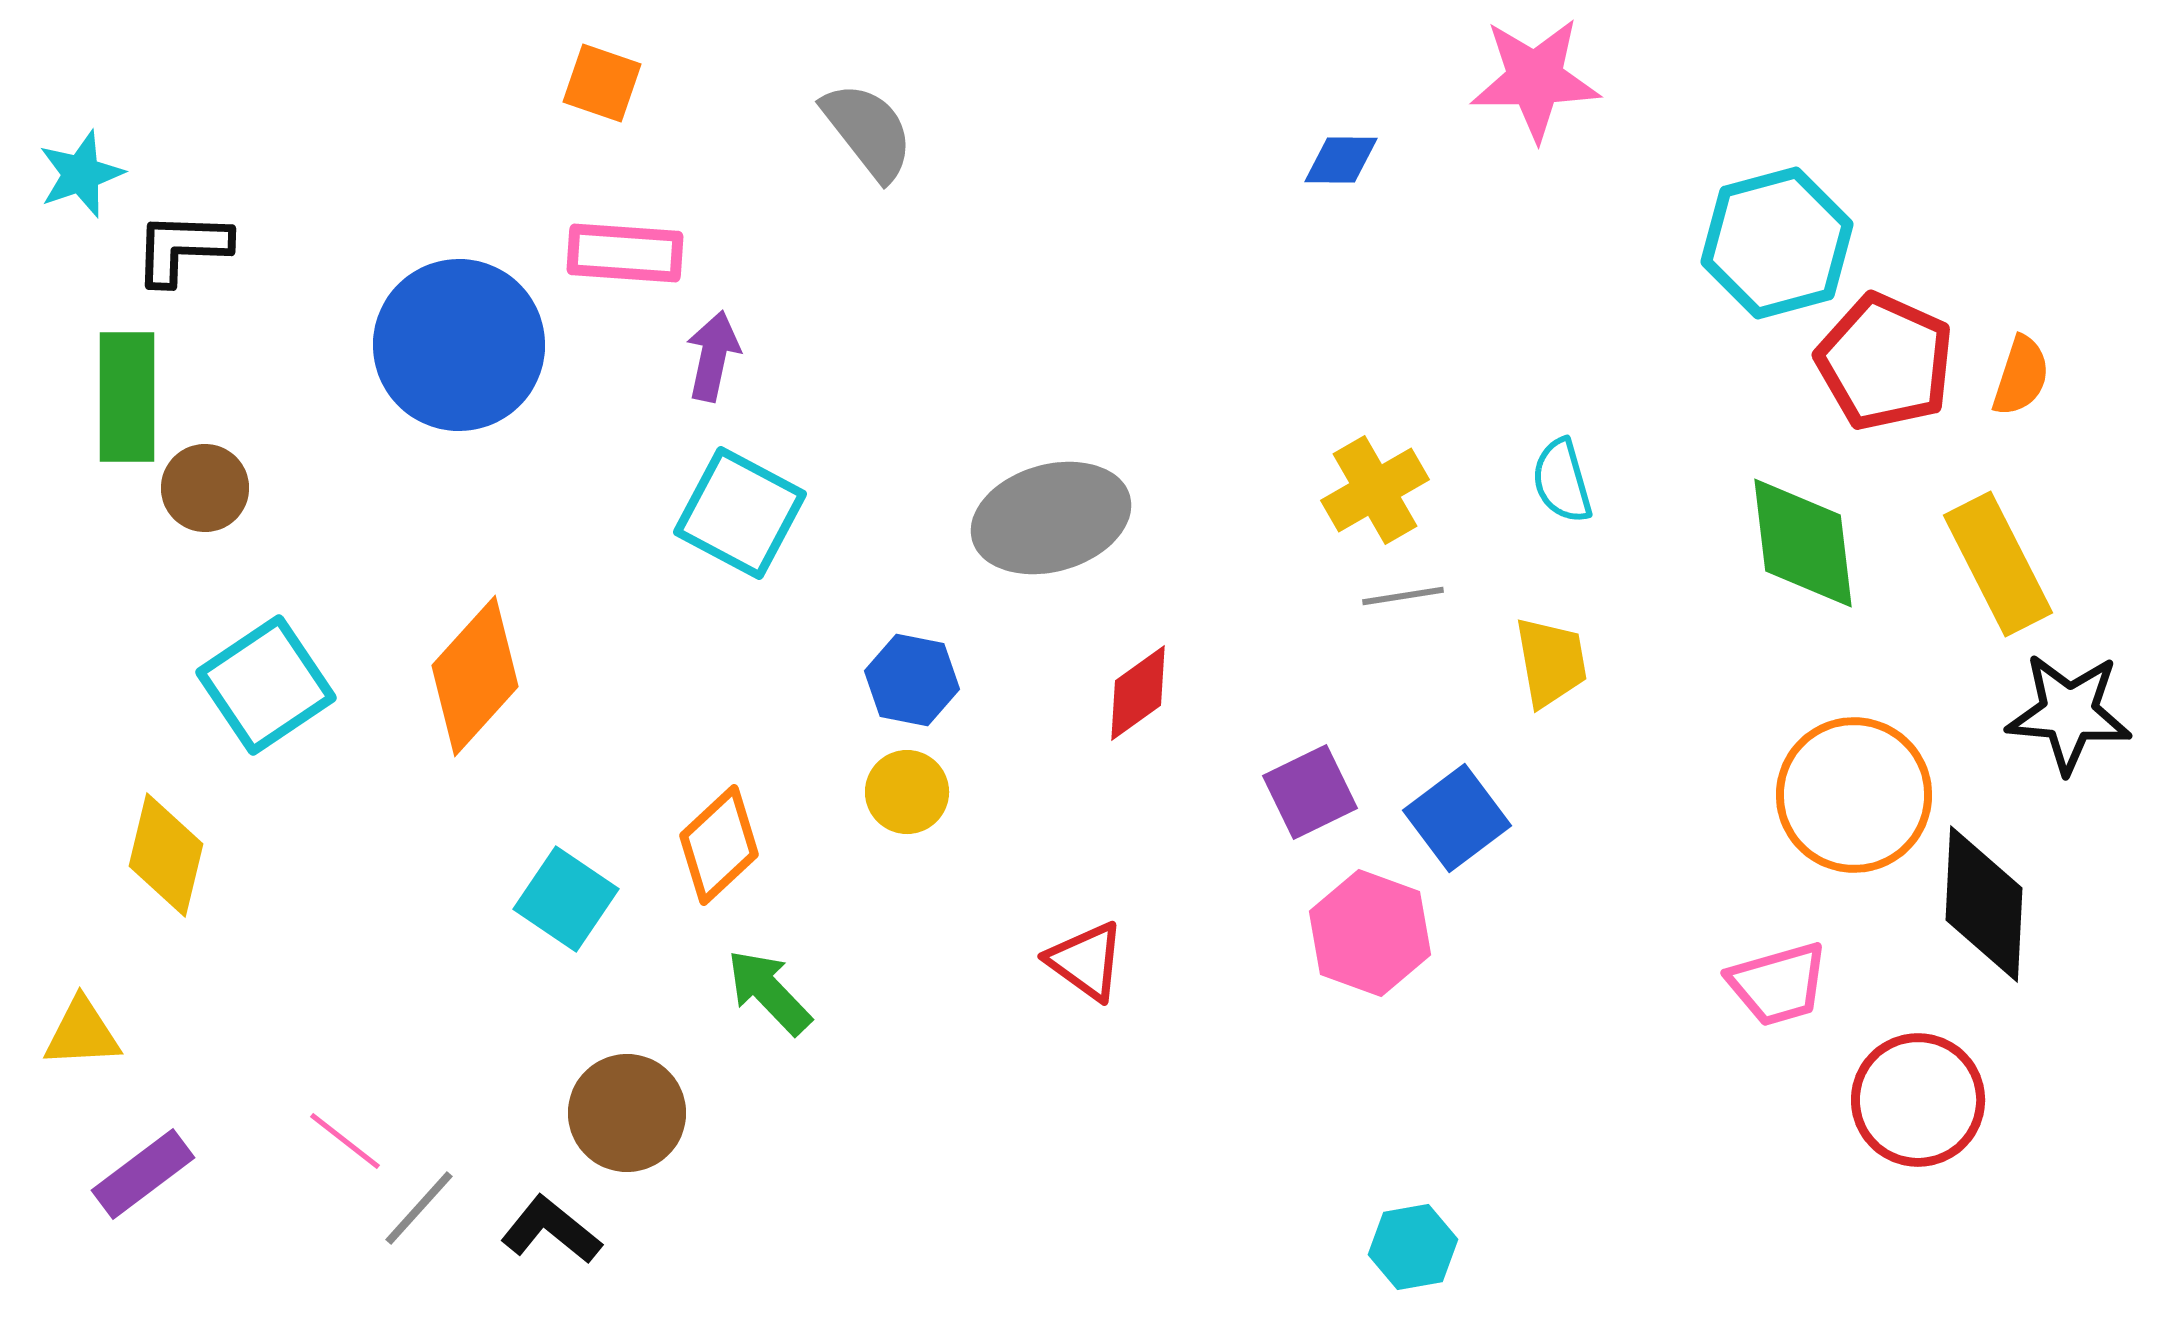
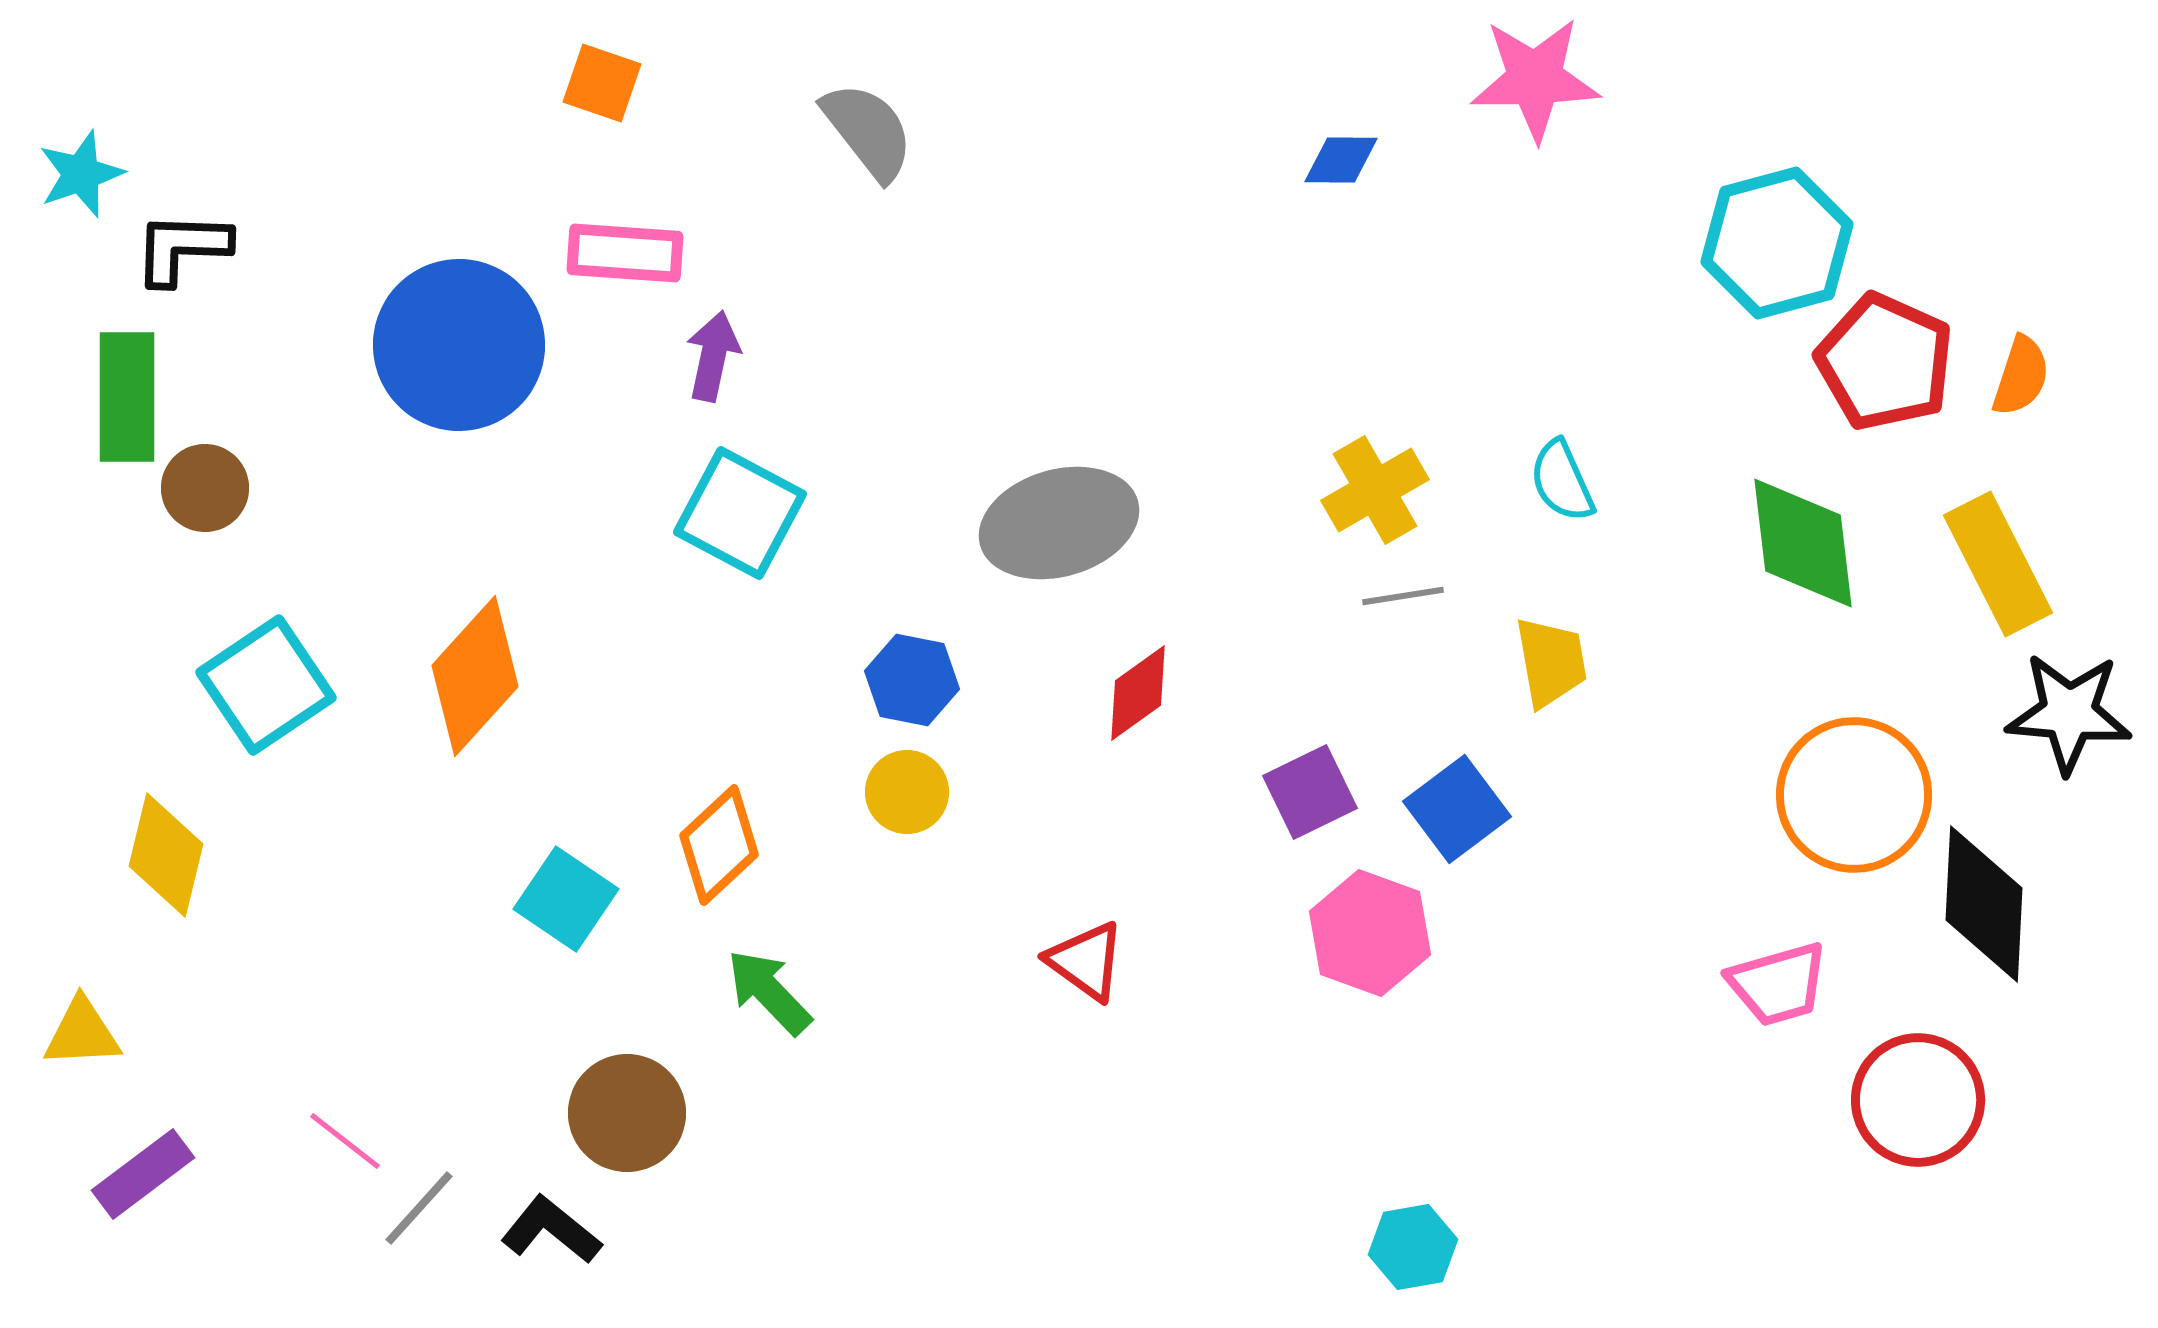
cyan semicircle at (1562, 481): rotated 8 degrees counterclockwise
gray ellipse at (1051, 518): moved 8 px right, 5 px down
blue square at (1457, 818): moved 9 px up
